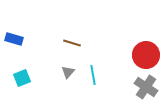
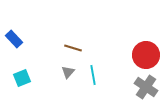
blue rectangle: rotated 30 degrees clockwise
brown line: moved 1 px right, 5 px down
